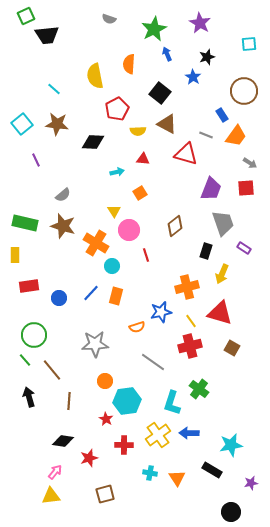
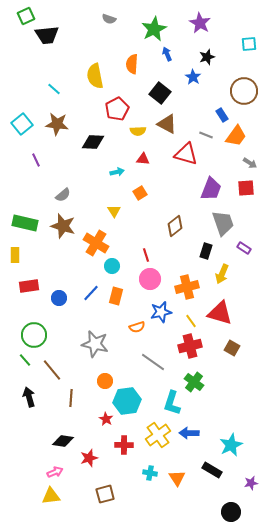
orange semicircle at (129, 64): moved 3 px right
pink circle at (129, 230): moved 21 px right, 49 px down
gray star at (95, 344): rotated 16 degrees clockwise
green cross at (199, 389): moved 5 px left, 7 px up
brown line at (69, 401): moved 2 px right, 3 px up
cyan star at (231, 445): rotated 15 degrees counterclockwise
pink arrow at (55, 472): rotated 28 degrees clockwise
